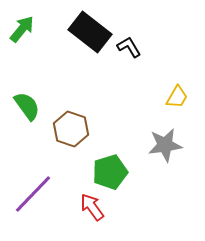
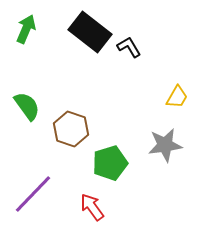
green arrow: moved 4 px right; rotated 16 degrees counterclockwise
green pentagon: moved 9 px up
